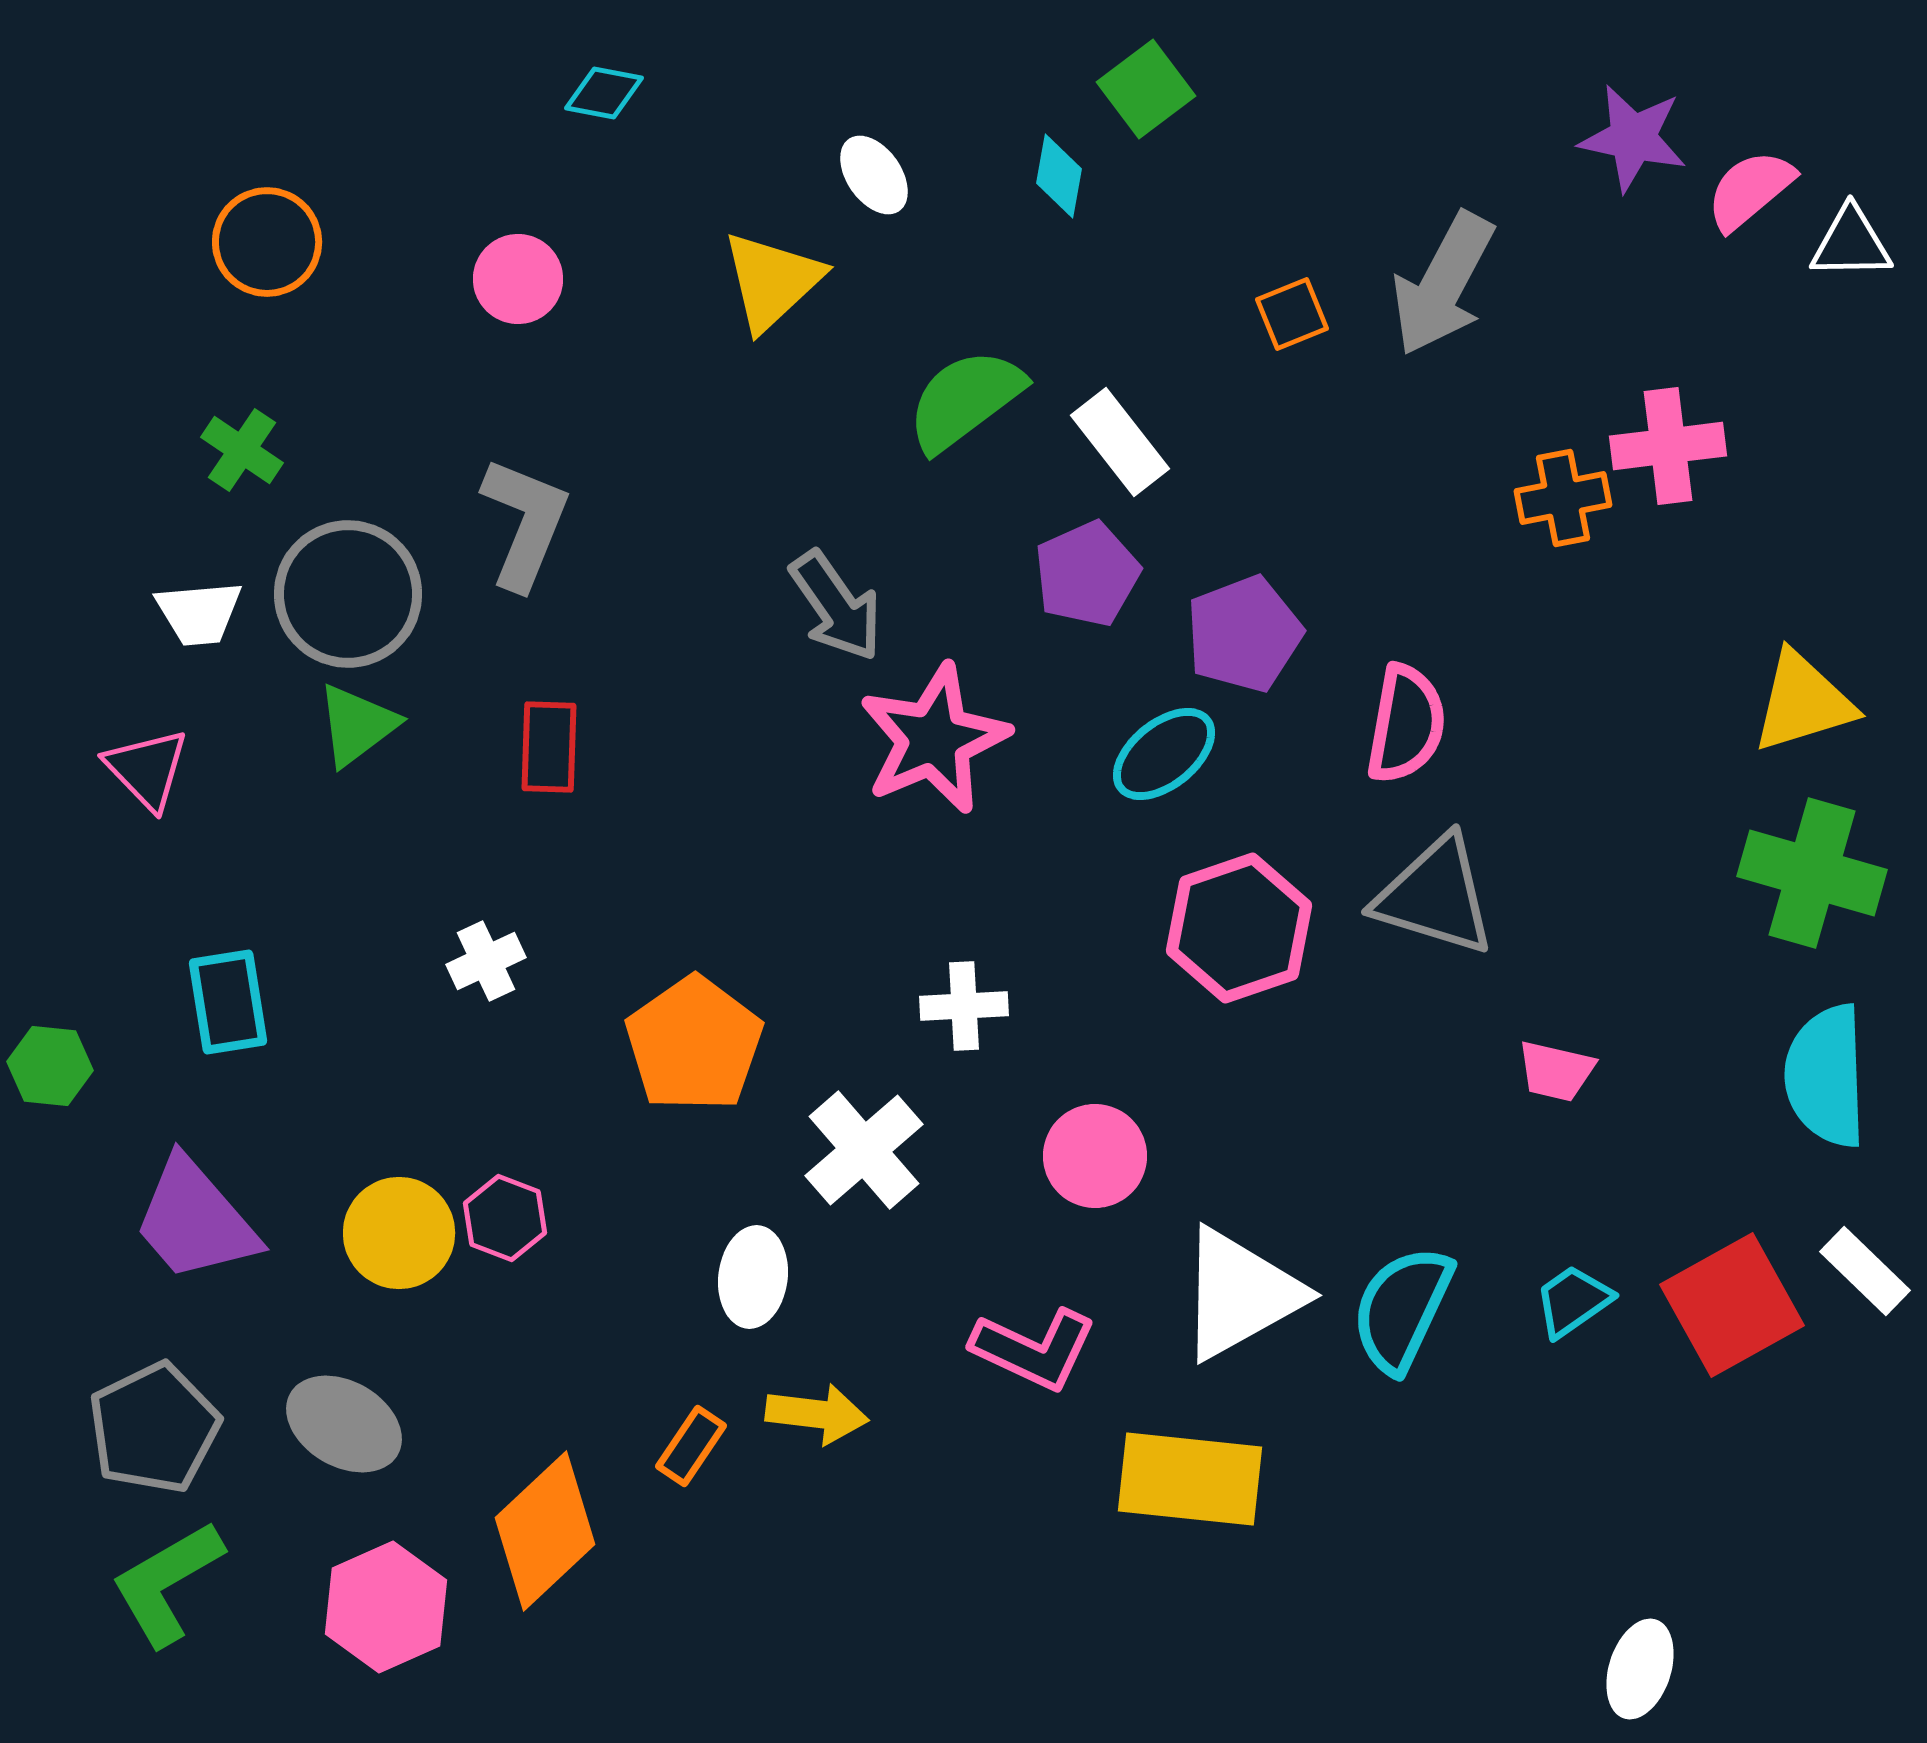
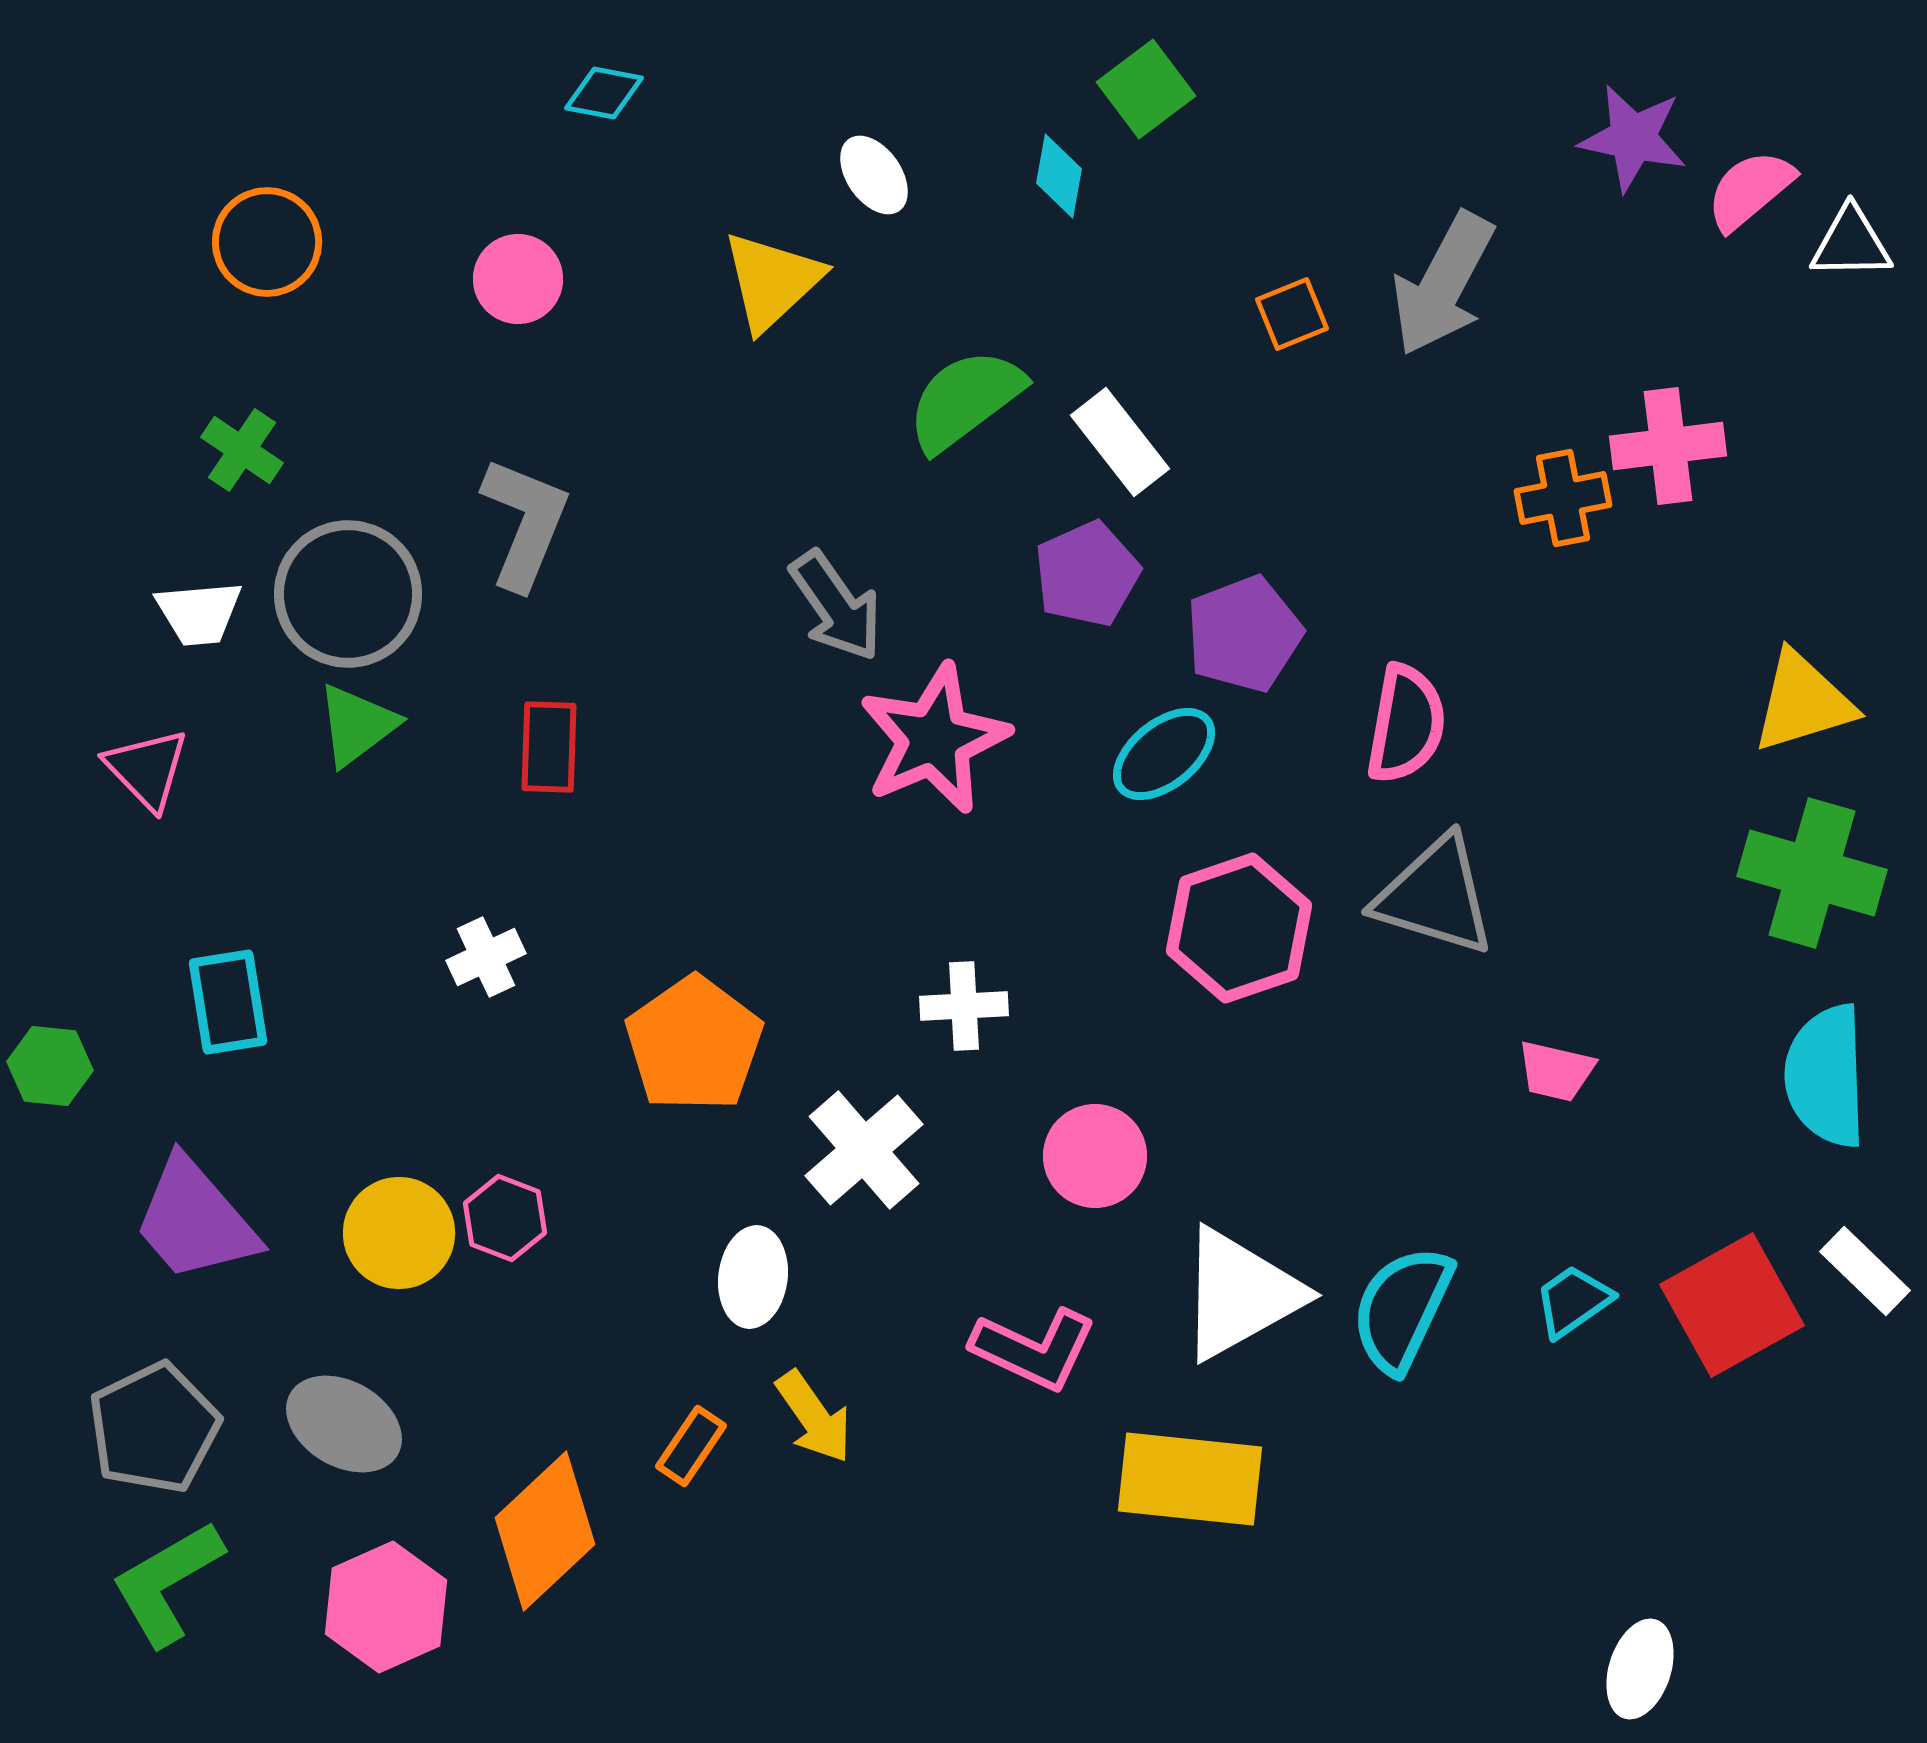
white cross at (486, 961): moved 4 px up
yellow arrow at (817, 1414): moved 3 px left, 3 px down; rotated 48 degrees clockwise
